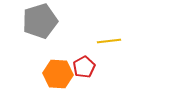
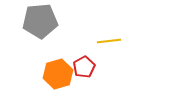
gray pentagon: rotated 12 degrees clockwise
orange hexagon: rotated 20 degrees counterclockwise
